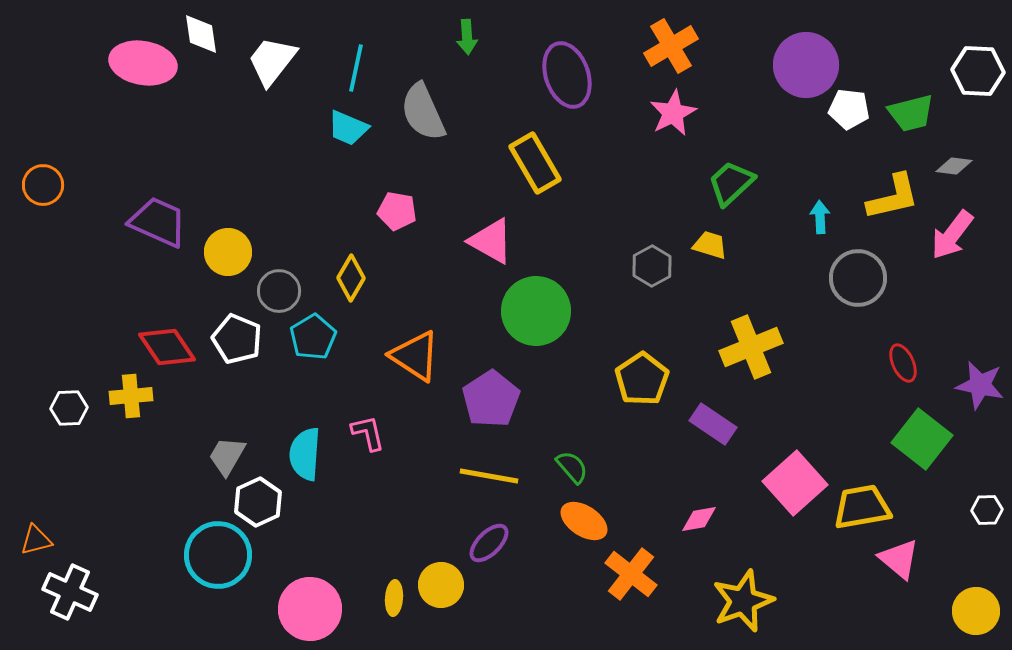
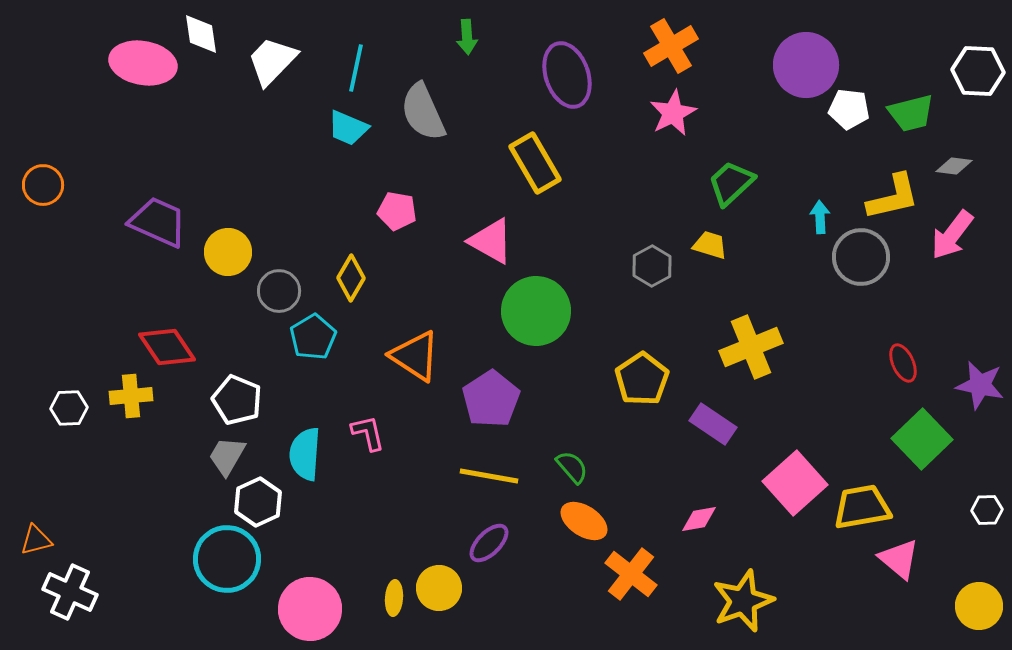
white trapezoid at (272, 61): rotated 6 degrees clockwise
gray circle at (858, 278): moved 3 px right, 21 px up
white pentagon at (237, 339): moved 61 px down
green square at (922, 439): rotated 8 degrees clockwise
cyan circle at (218, 555): moved 9 px right, 4 px down
yellow circle at (441, 585): moved 2 px left, 3 px down
yellow circle at (976, 611): moved 3 px right, 5 px up
